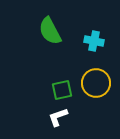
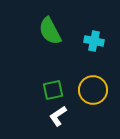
yellow circle: moved 3 px left, 7 px down
green square: moved 9 px left
white L-shape: moved 1 px up; rotated 15 degrees counterclockwise
